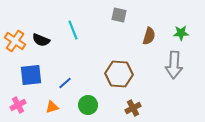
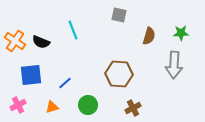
black semicircle: moved 2 px down
